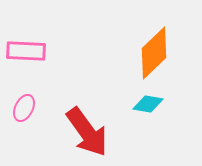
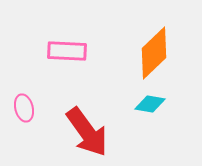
pink rectangle: moved 41 px right
cyan diamond: moved 2 px right
pink ellipse: rotated 40 degrees counterclockwise
